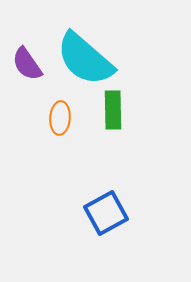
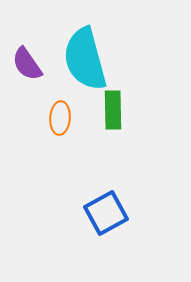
cyan semicircle: rotated 34 degrees clockwise
